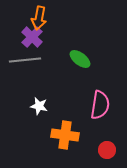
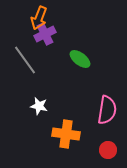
orange arrow: rotated 10 degrees clockwise
purple cross: moved 13 px right, 3 px up; rotated 20 degrees clockwise
gray line: rotated 60 degrees clockwise
pink semicircle: moved 7 px right, 5 px down
orange cross: moved 1 px right, 1 px up
red circle: moved 1 px right
